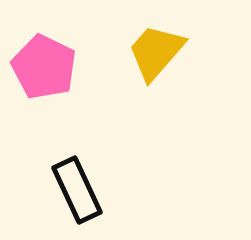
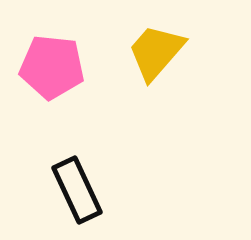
pink pentagon: moved 8 px right; rotated 20 degrees counterclockwise
